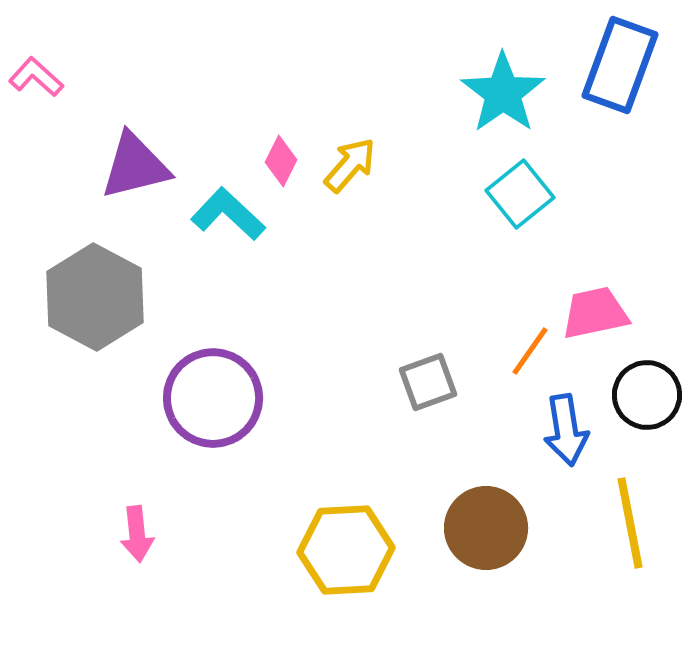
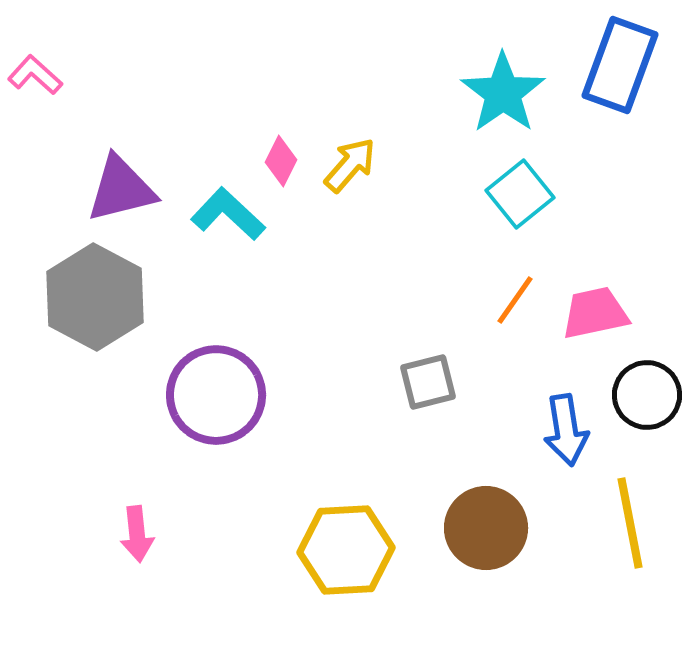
pink L-shape: moved 1 px left, 2 px up
purple triangle: moved 14 px left, 23 px down
orange line: moved 15 px left, 51 px up
gray square: rotated 6 degrees clockwise
purple circle: moved 3 px right, 3 px up
